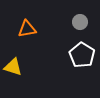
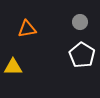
yellow triangle: rotated 18 degrees counterclockwise
